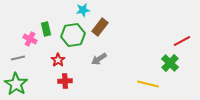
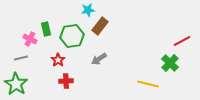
cyan star: moved 5 px right
brown rectangle: moved 1 px up
green hexagon: moved 1 px left, 1 px down
gray line: moved 3 px right
red cross: moved 1 px right
